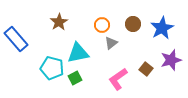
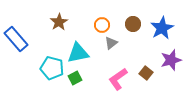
brown square: moved 4 px down
